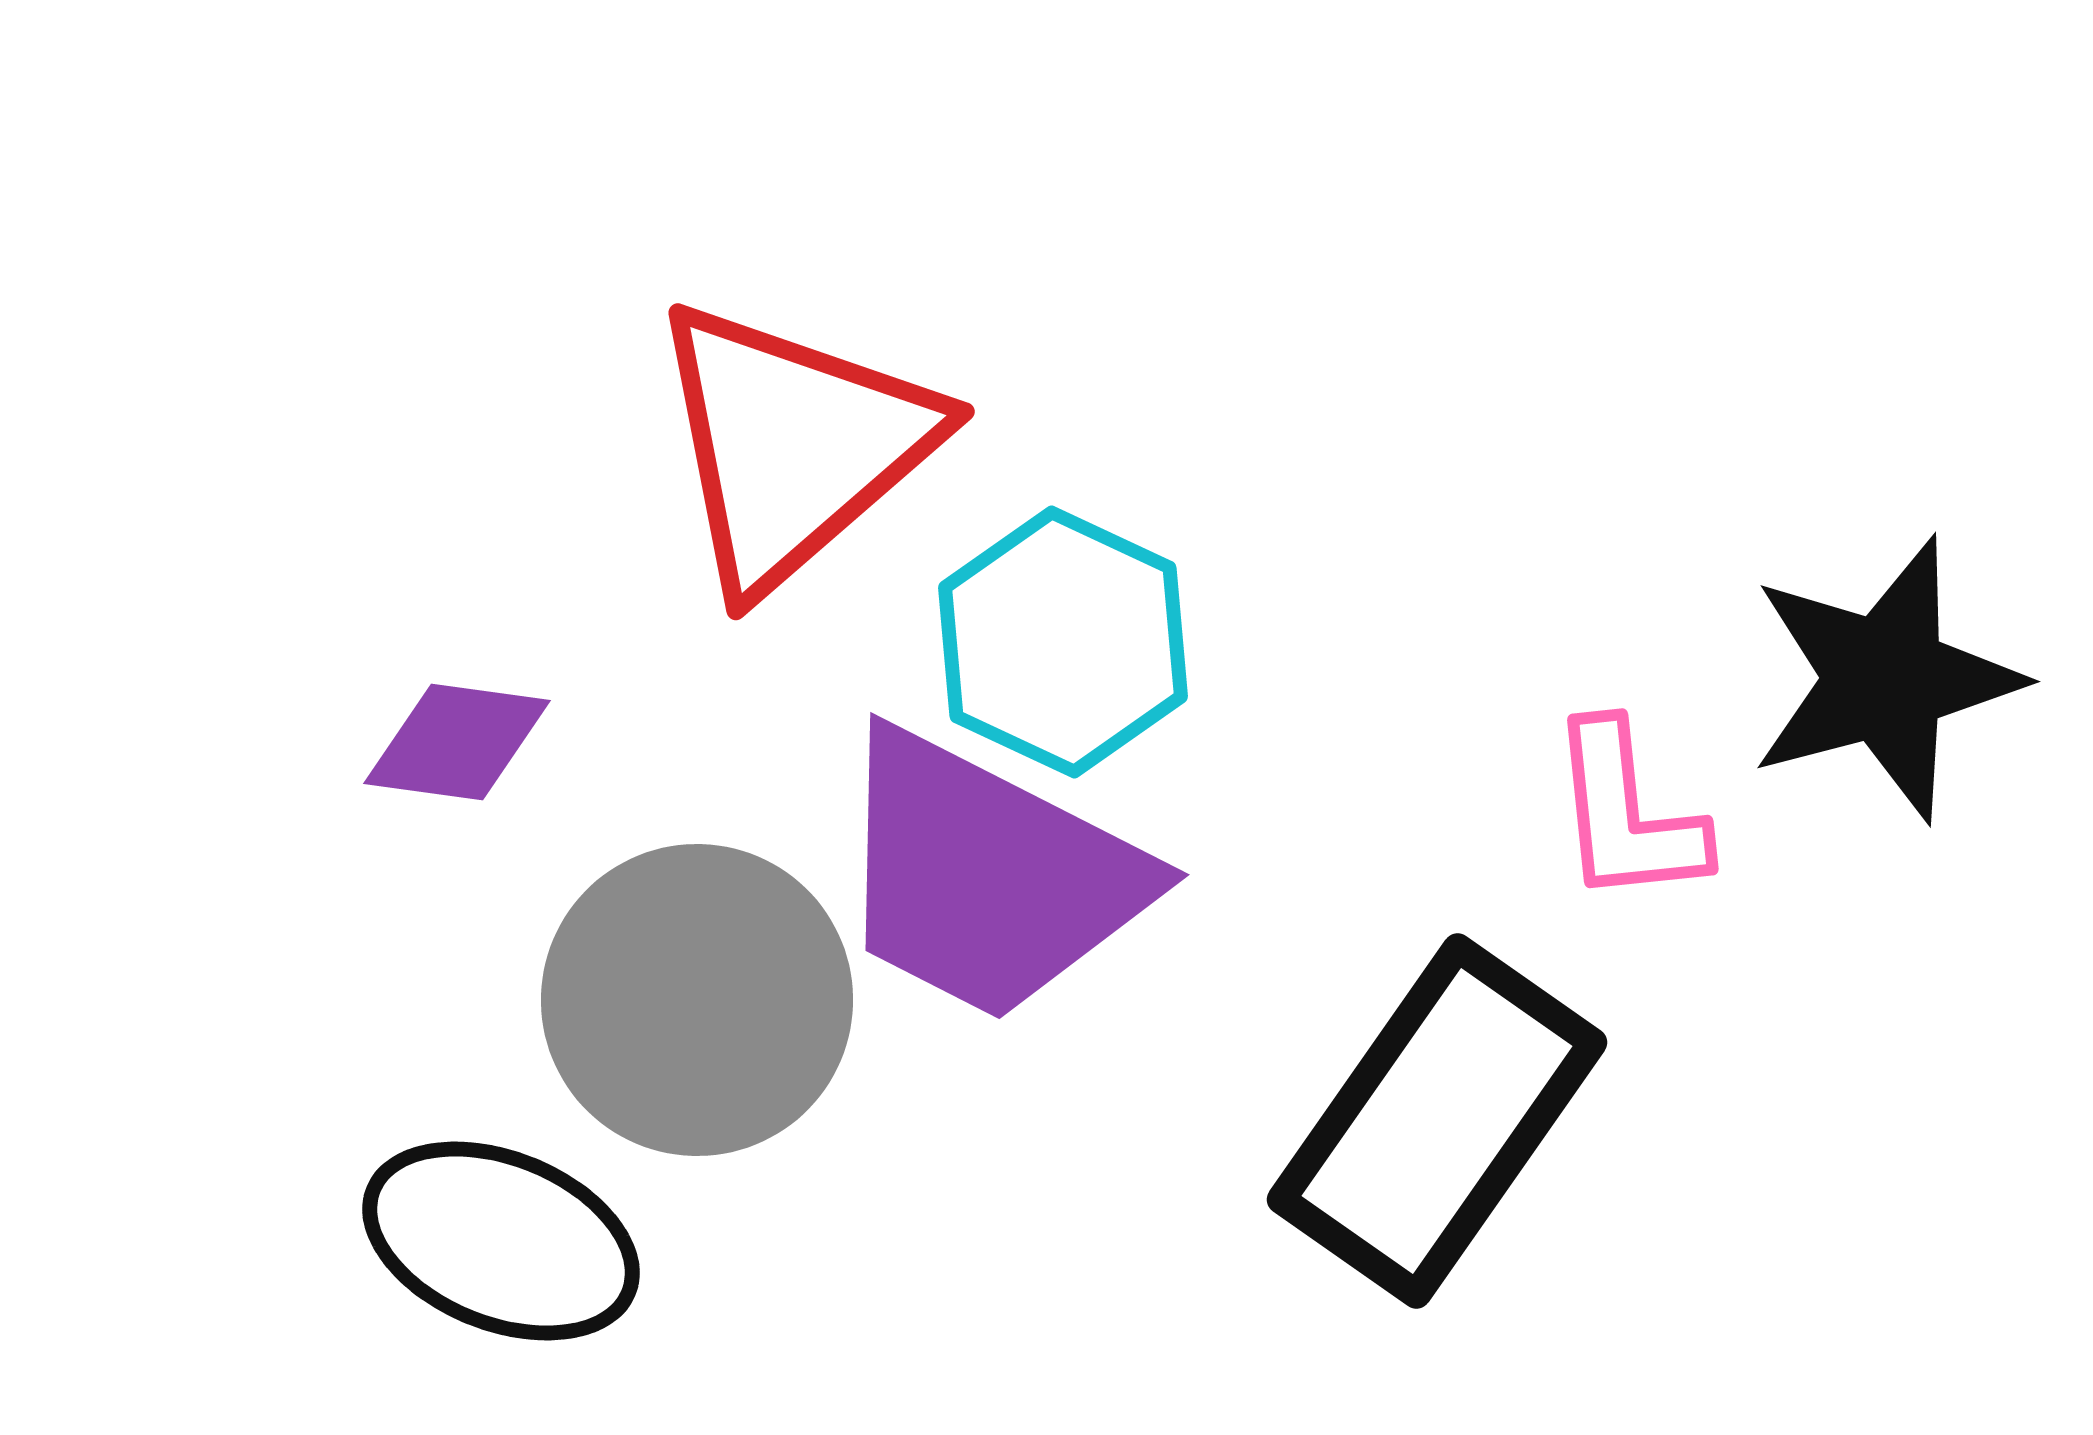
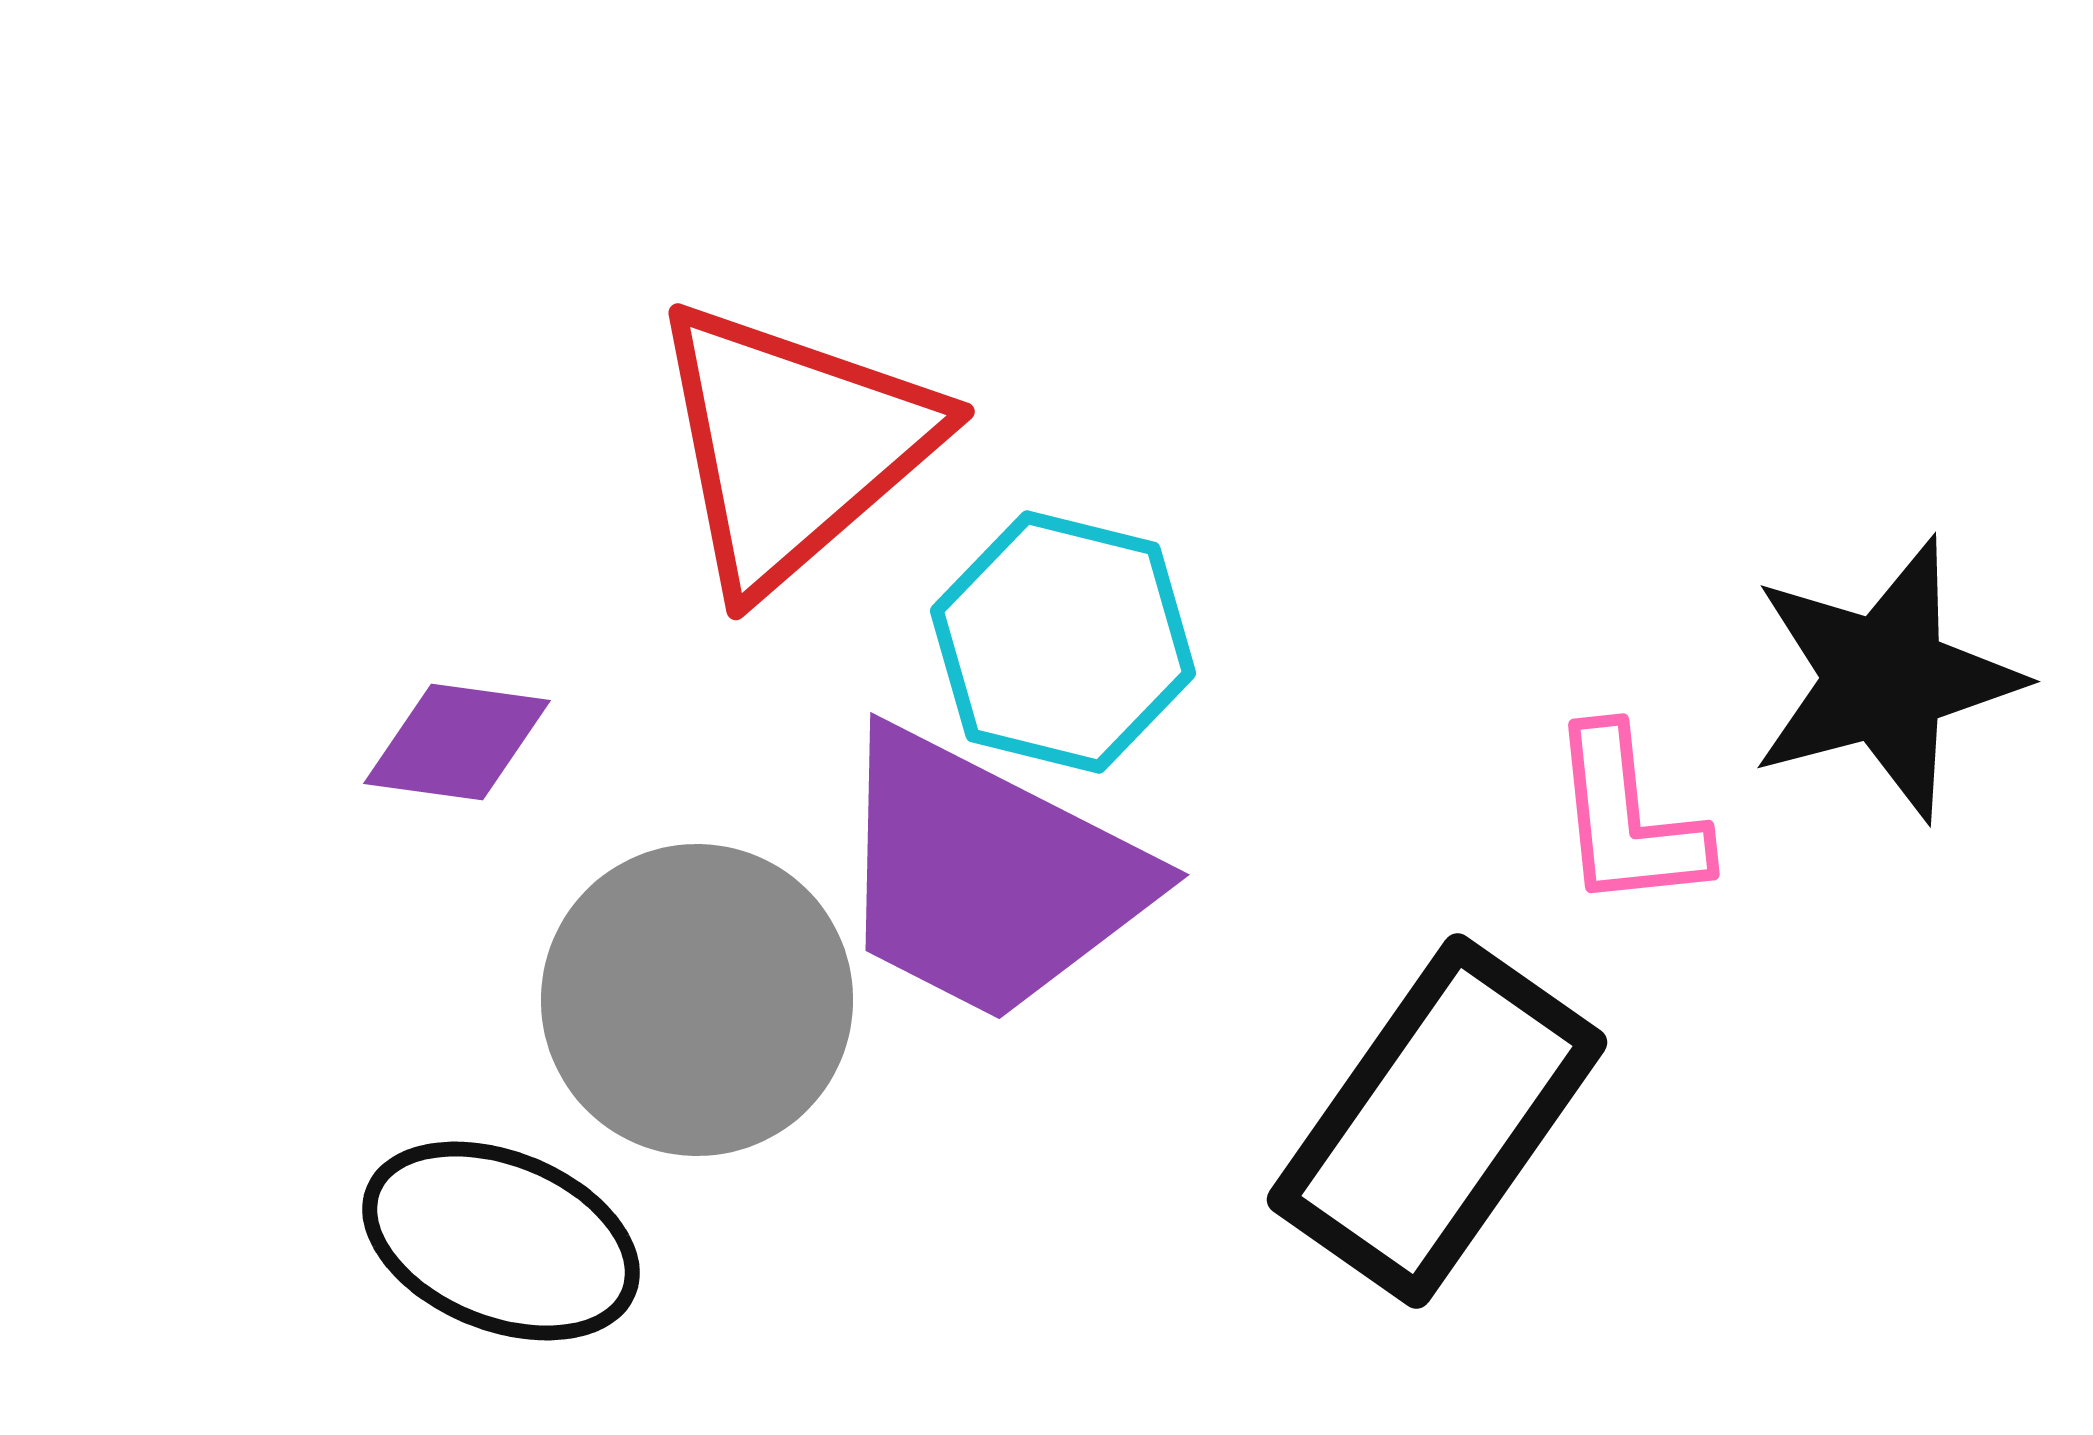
cyan hexagon: rotated 11 degrees counterclockwise
pink L-shape: moved 1 px right, 5 px down
